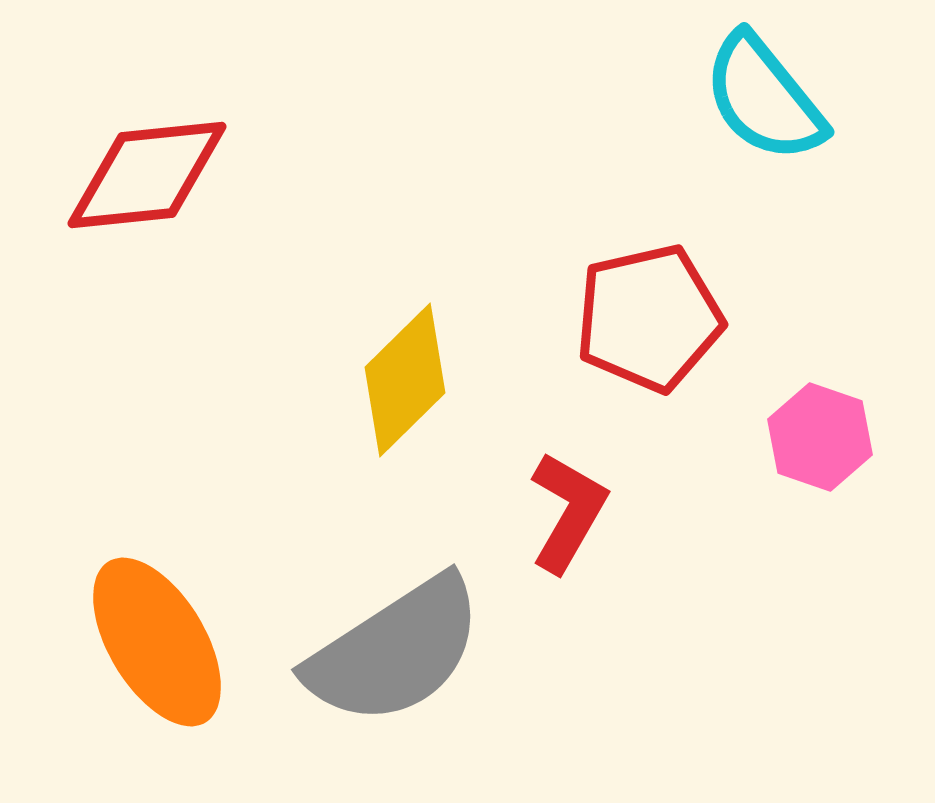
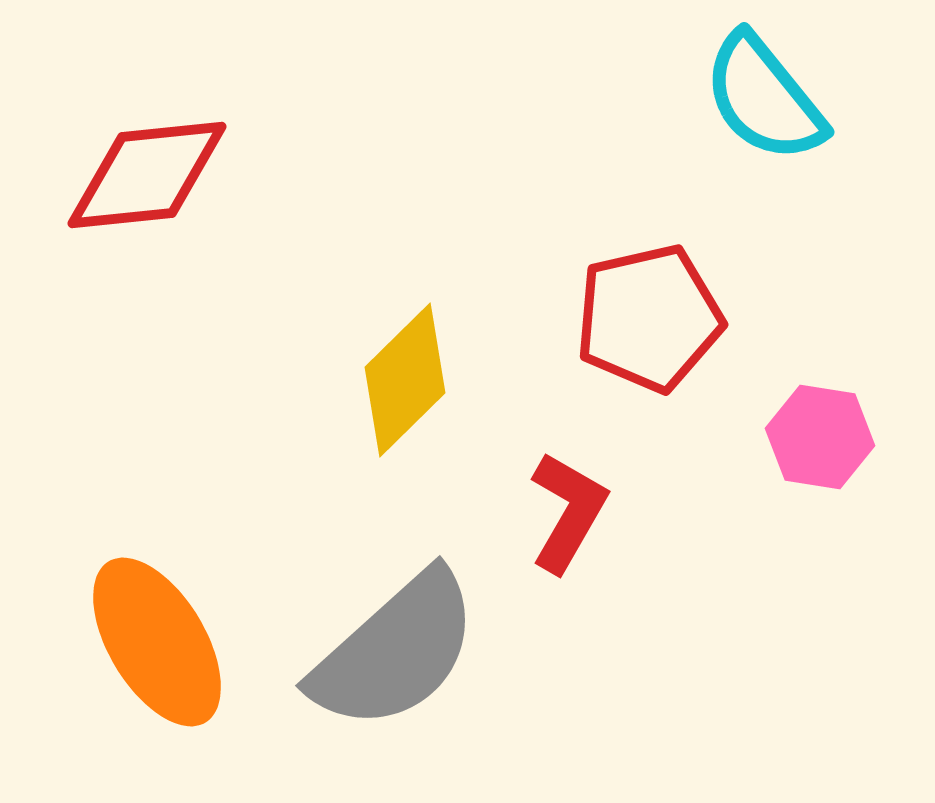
pink hexagon: rotated 10 degrees counterclockwise
gray semicircle: rotated 9 degrees counterclockwise
